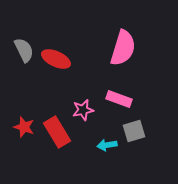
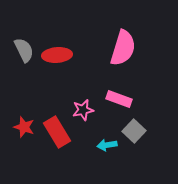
red ellipse: moved 1 px right, 4 px up; rotated 28 degrees counterclockwise
gray square: rotated 30 degrees counterclockwise
